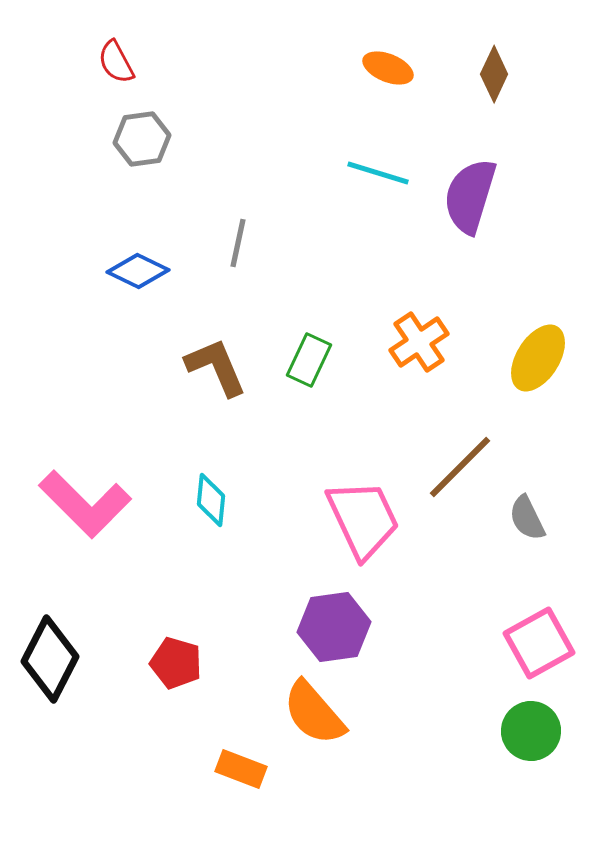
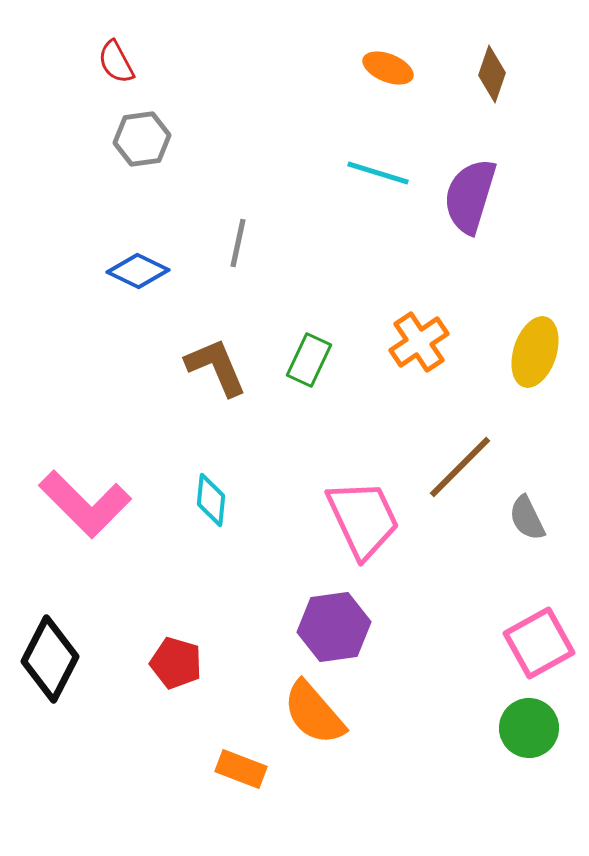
brown diamond: moved 2 px left; rotated 6 degrees counterclockwise
yellow ellipse: moved 3 px left, 6 px up; rotated 14 degrees counterclockwise
green circle: moved 2 px left, 3 px up
